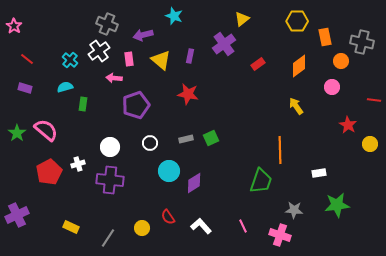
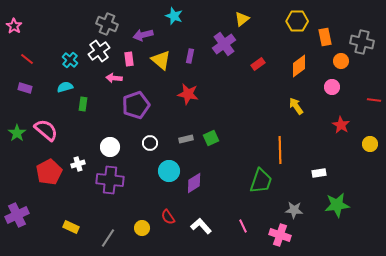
red star at (348, 125): moved 7 px left
